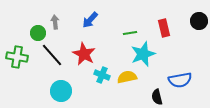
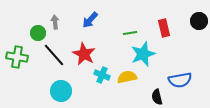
black line: moved 2 px right
